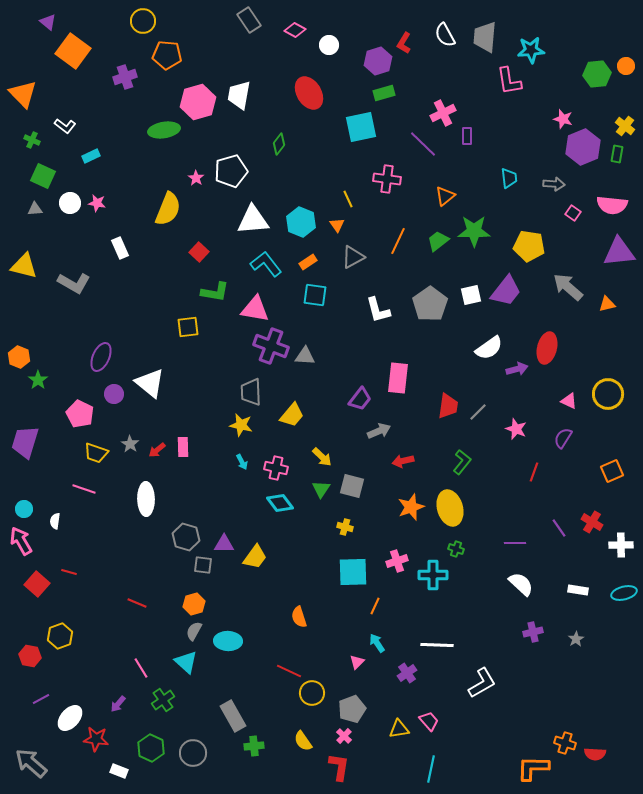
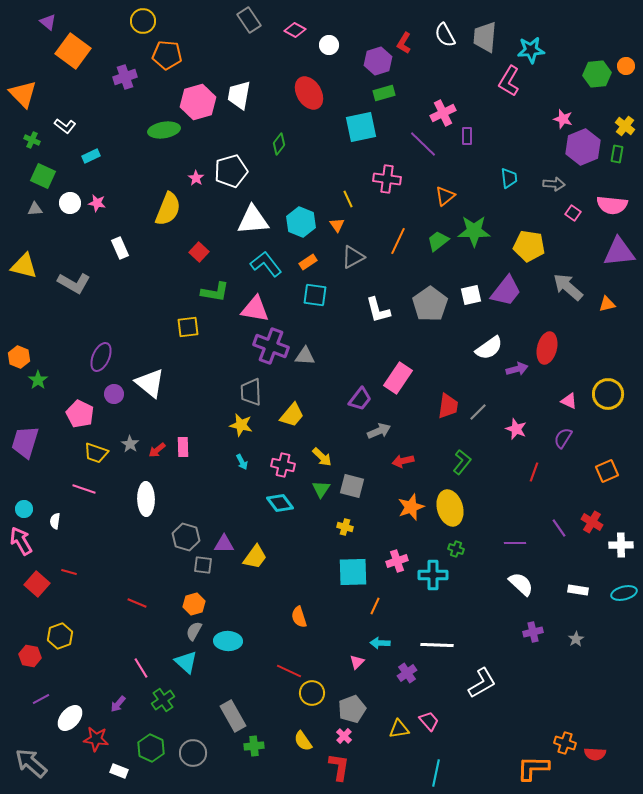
pink L-shape at (509, 81): rotated 40 degrees clockwise
pink rectangle at (398, 378): rotated 28 degrees clockwise
pink cross at (276, 468): moved 7 px right, 3 px up
orange square at (612, 471): moved 5 px left
cyan arrow at (377, 643): moved 3 px right; rotated 54 degrees counterclockwise
cyan line at (431, 769): moved 5 px right, 4 px down
